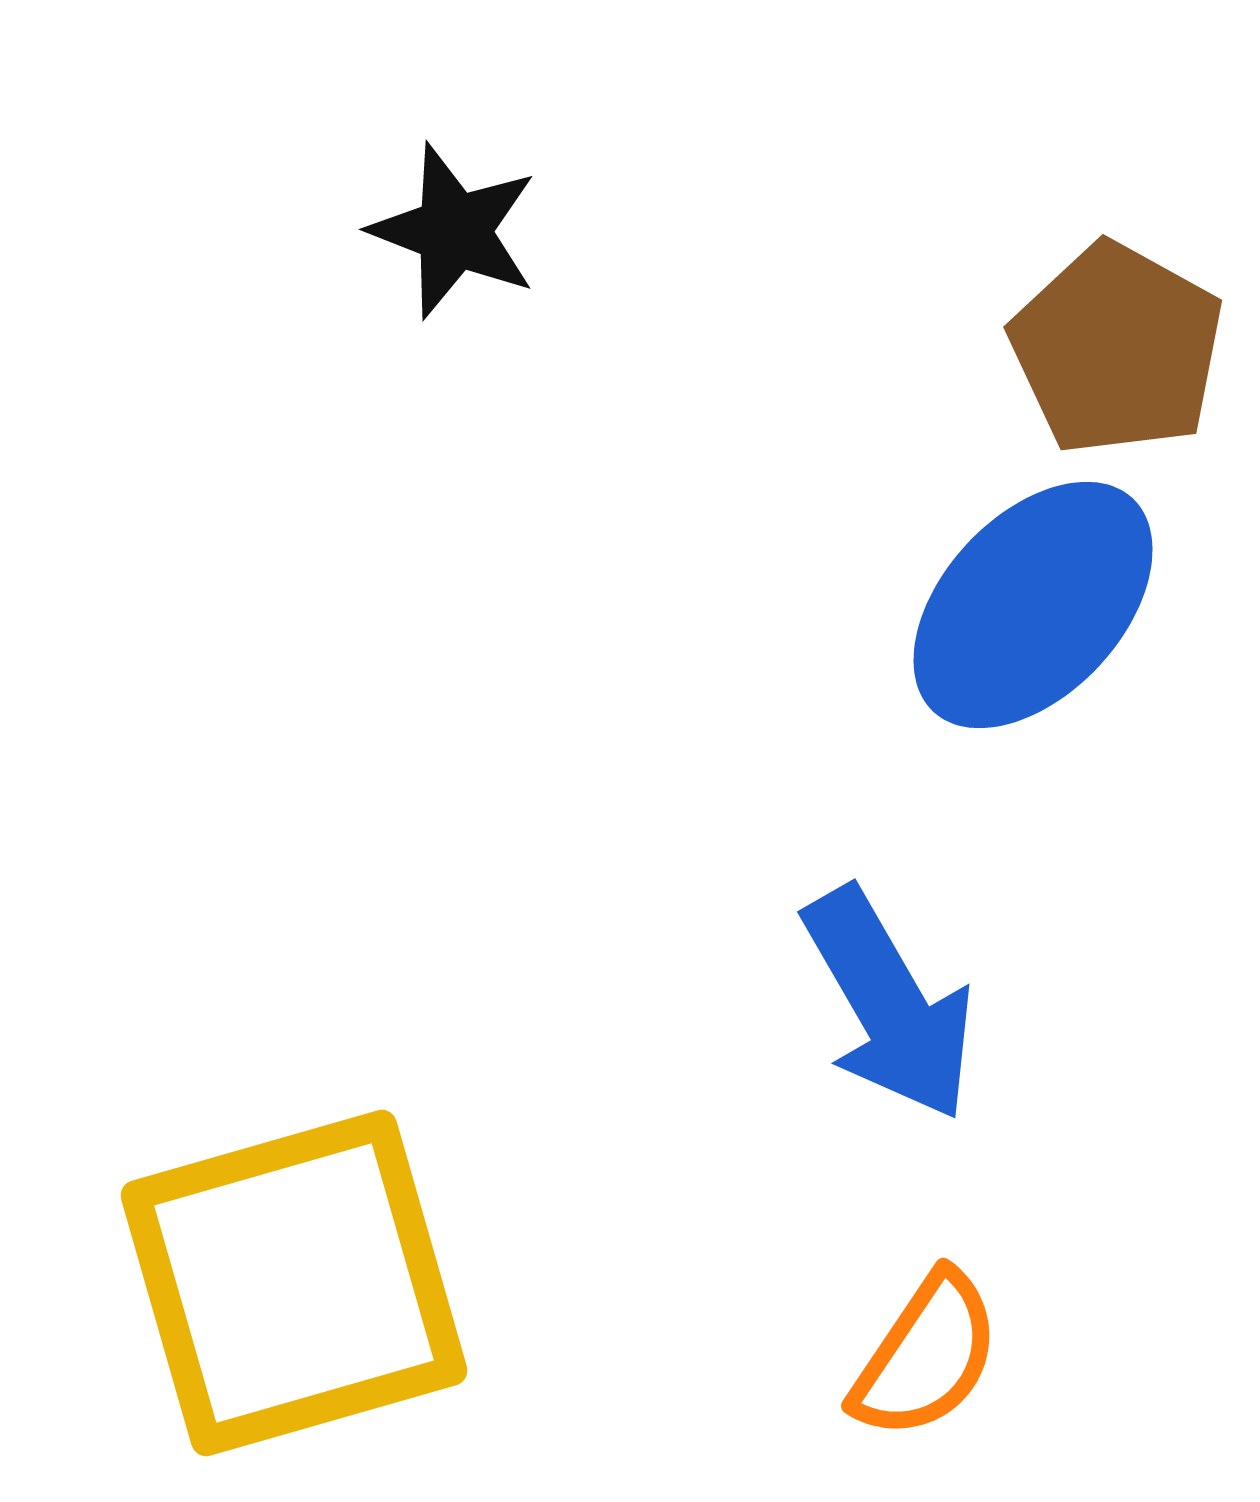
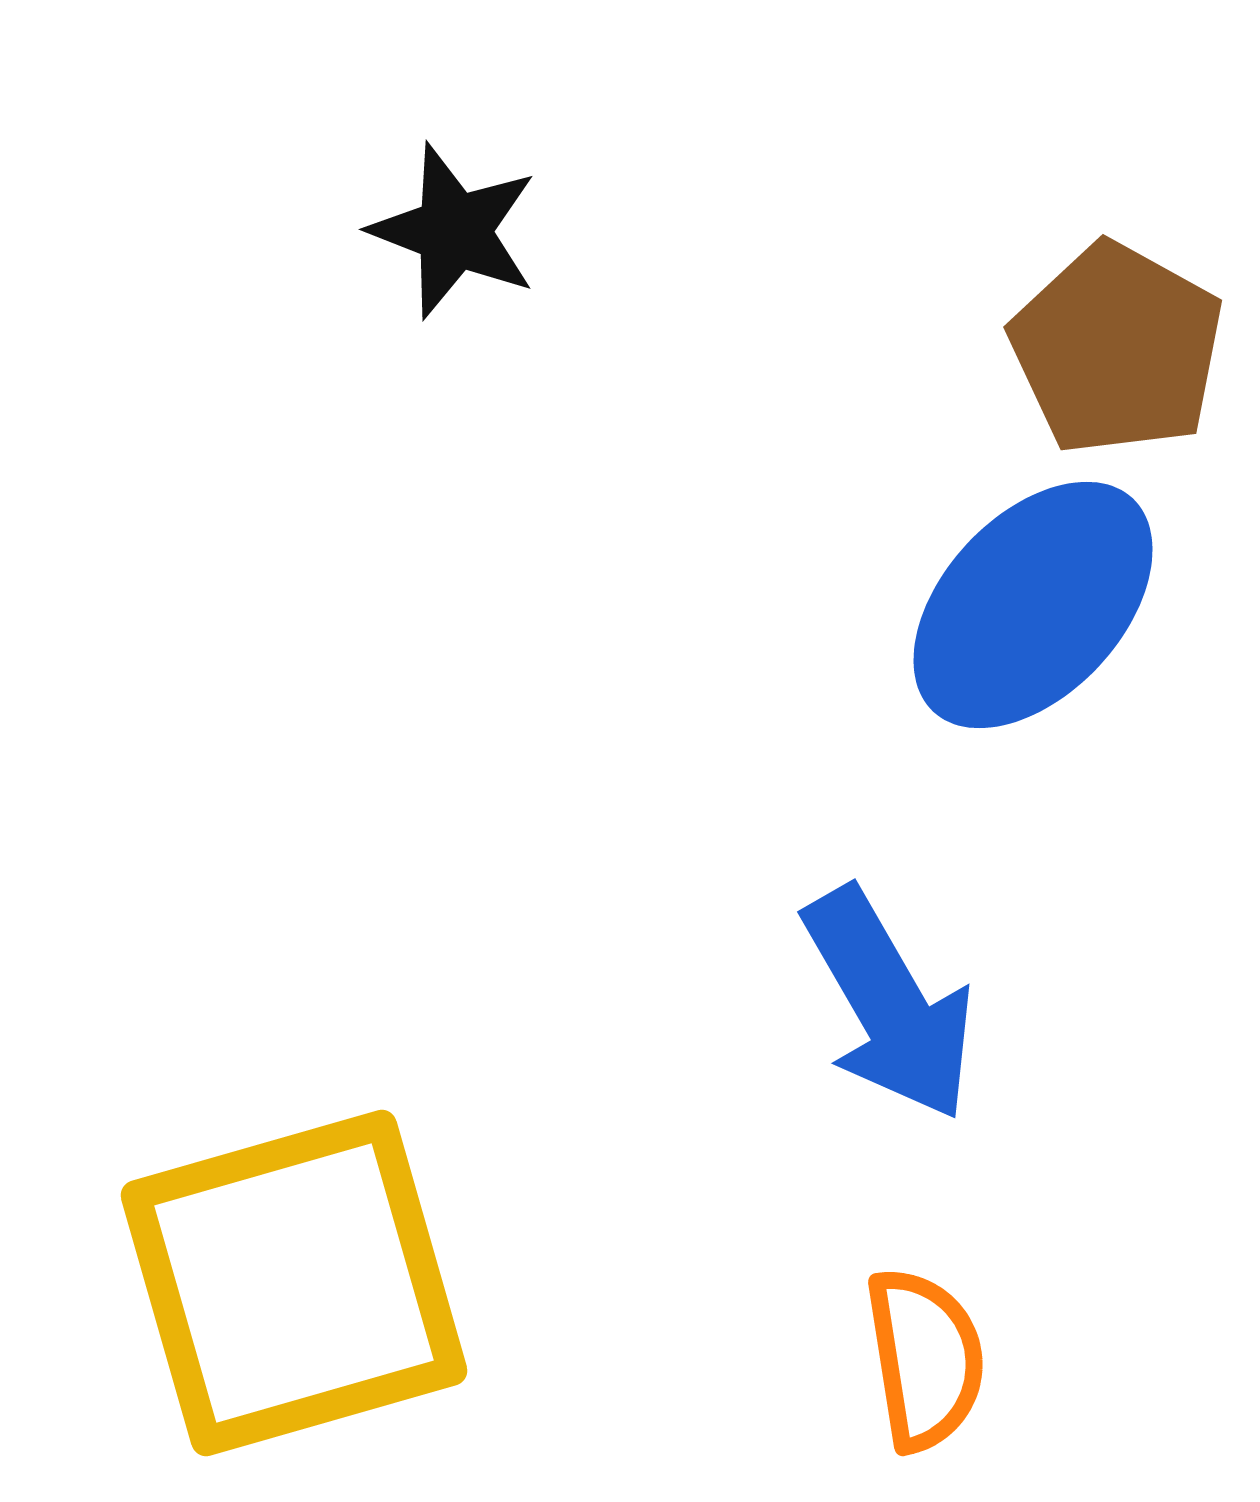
orange semicircle: moved 1 px left, 3 px down; rotated 43 degrees counterclockwise
